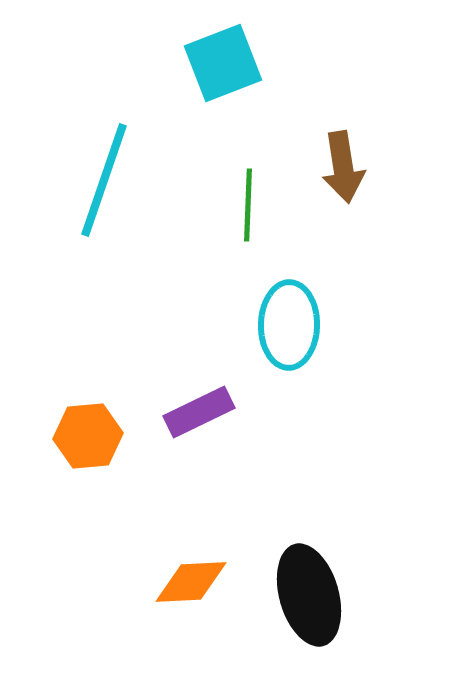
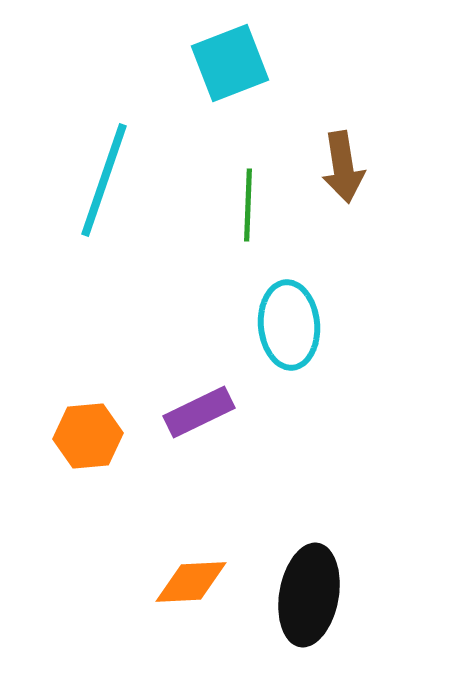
cyan square: moved 7 px right
cyan ellipse: rotated 6 degrees counterclockwise
black ellipse: rotated 26 degrees clockwise
